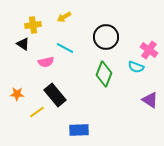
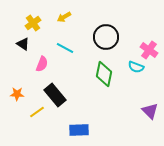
yellow cross: moved 2 px up; rotated 28 degrees counterclockwise
pink semicircle: moved 4 px left, 2 px down; rotated 56 degrees counterclockwise
green diamond: rotated 10 degrees counterclockwise
purple triangle: moved 11 px down; rotated 12 degrees clockwise
